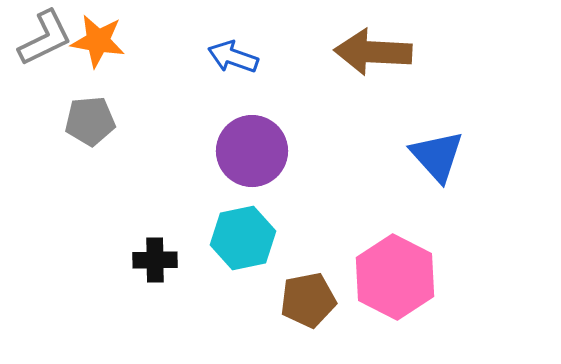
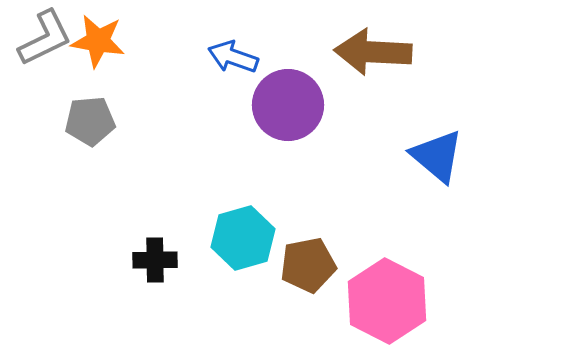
purple circle: moved 36 px right, 46 px up
blue triangle: rotated 8 degrees counterclockwise
cyan hexagon: rotated 4 degrees counterclockwise
pink hexagon: moved 8 px left, 24 px down
brown pentagon: moved 35 px up
